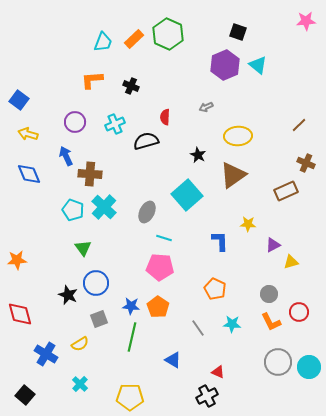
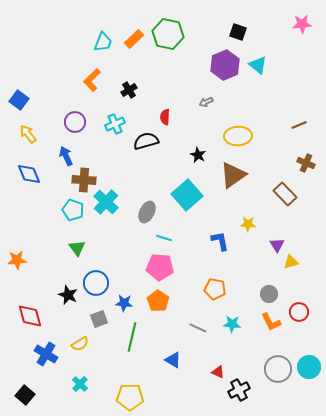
pink star at (306, 21): moved 4 px left, 3 px down
green hexagon at (168, 34): rotated 12 degrees counterclockwise
orange L-shape at (92, 80): rotated 40 degrees counterclockwise
black cross at (131, 86): moved 2 px left, 4 px down; rotated 35 degrees clockwise
gray arrow at (206, 107): moved 5 px up
brown line at (299, 125): rotated 21 degrees clockwise
yellow arrow at (28, 134): rotated 36 degrees clockwise
brown cross at (90, 174): moved 6 px left, 6 px down
brown rectangle at (286, 191): moved 1 px left, 3 px down; rotated 70 degrees clockwise
cyan cross at (104, 207): moved 2 px right, 5 px up
blue L-shape at (220, 241): rotated 10 degrees counterclockwise
purple triangle at (273, 245): moved 4 px right; rotated 35 degrees counterclockwise
green triangle at (83, 248): moved 6 px left
orange pentagon at (215, 289): rotated 15 degrees counterclockwise
blue star at (131, 306): moved 7 px left, 3 px up
orange pentagon at (158, 307): moved 6 px up
red diamond at (20, 314): moved 10 px right, 2 px down
gray line at (198, 328): rotated 30 degrees counterclockwise
gray circle at (278, 362): moved 7 px down
black cross at (207, 396): moved 32 px right, 6 px up
